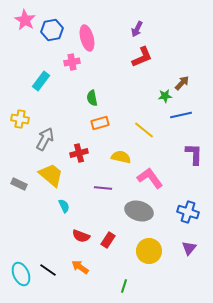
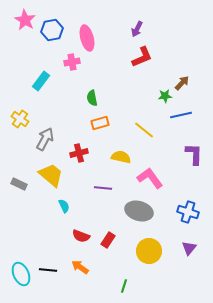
yellow cross: rotated 24 degrees clockwise
black line: rotated 30 degrees counterclockwise
